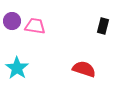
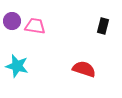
cyan star: moved 2 px up; rotated 20 degrees counterclockwise
